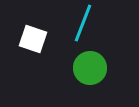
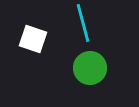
cyan line: rotated 36 degrees counterclockwise
